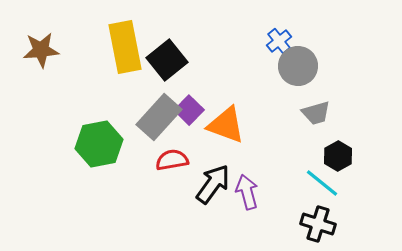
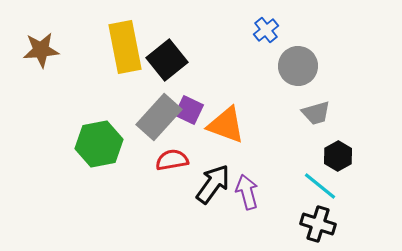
blue cross: moved 13 px left, 11 px up
purple square: rotated 20 degrees counterclockwise
cyan line: moved 2 px left, 3 px down
